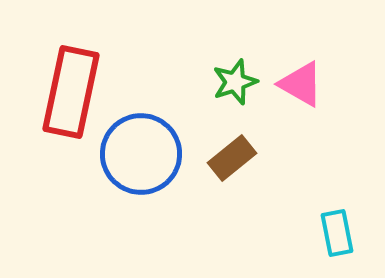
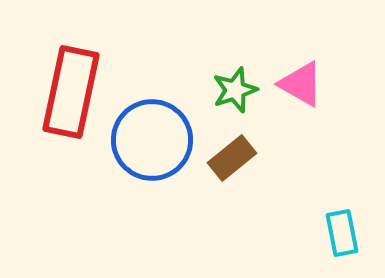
green star: moved 8 px down
blue circle: moved 11 px right, 14 px up
cyan rectangle: moved 5 px right
